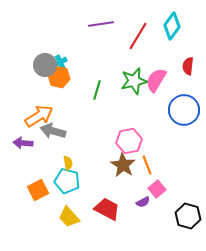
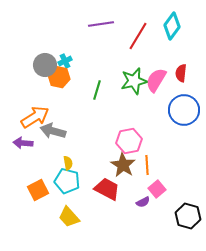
cyan cross: moved 5 px right, 1 px up
red semicircle: moved 7 px left, 7 px down
orange arrow: moved 4 px left, 1 px down
orange line: rotated 18 degrees clockwise
red trapezoid: moved 20 px up
